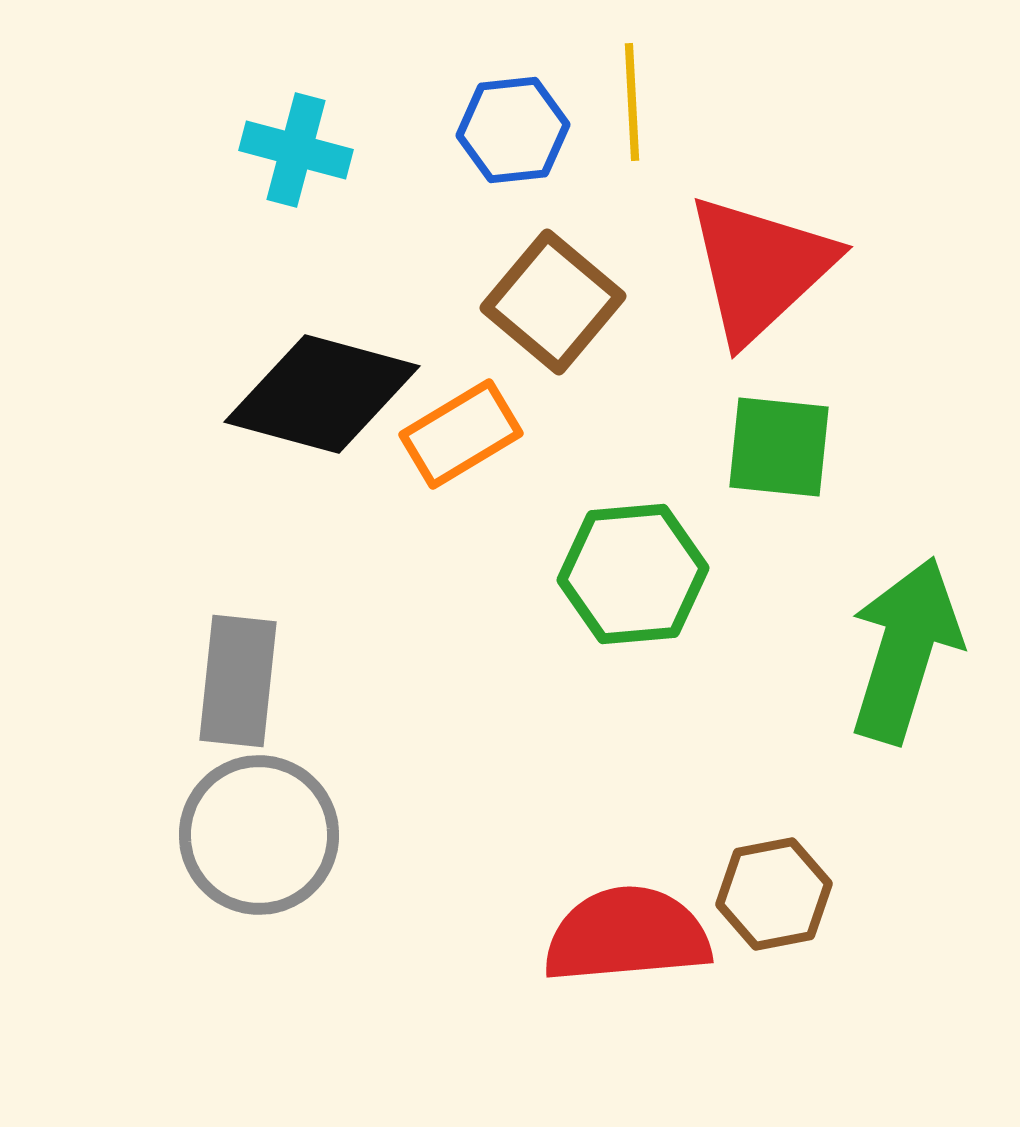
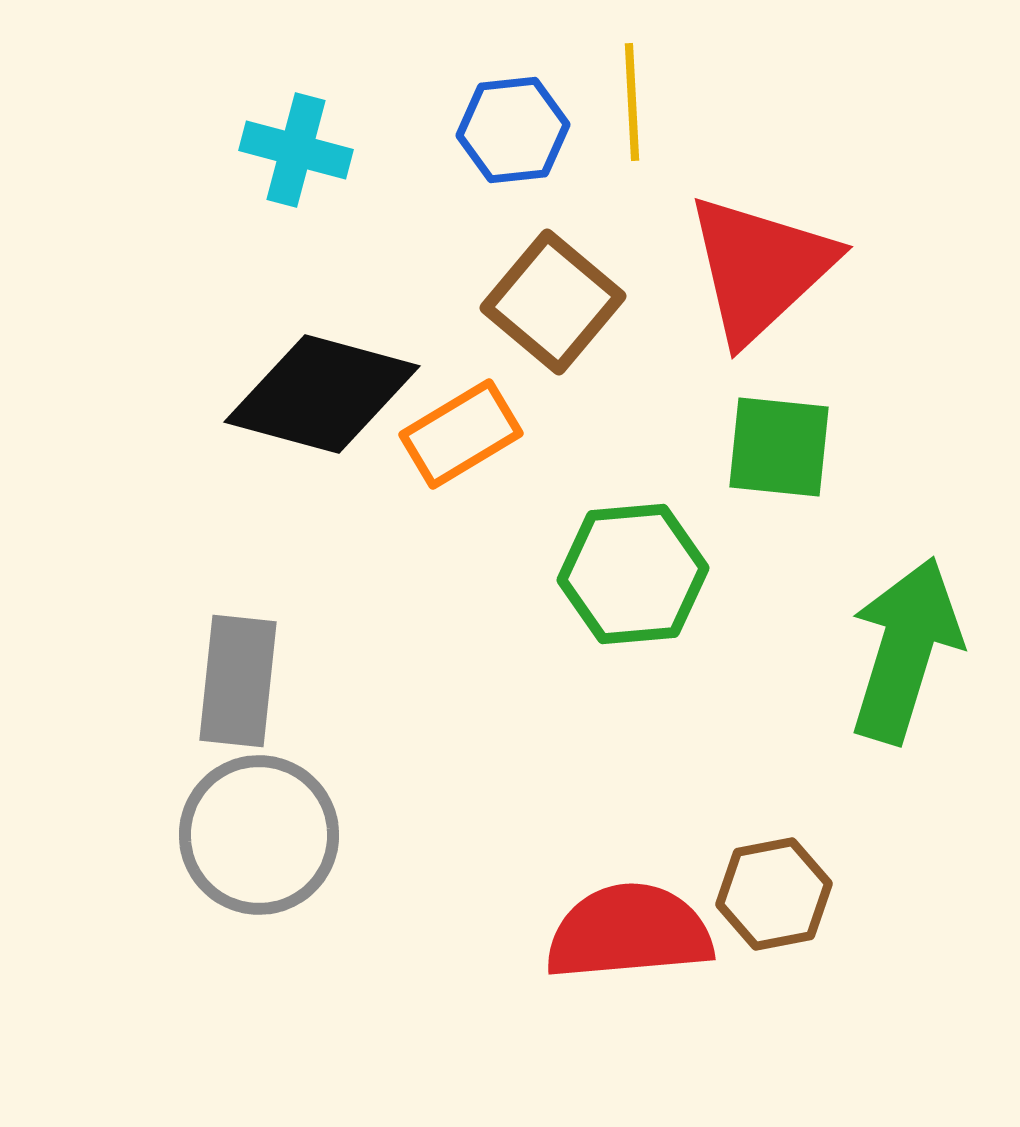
red semicircle: moved 2 px right, 3 px up
